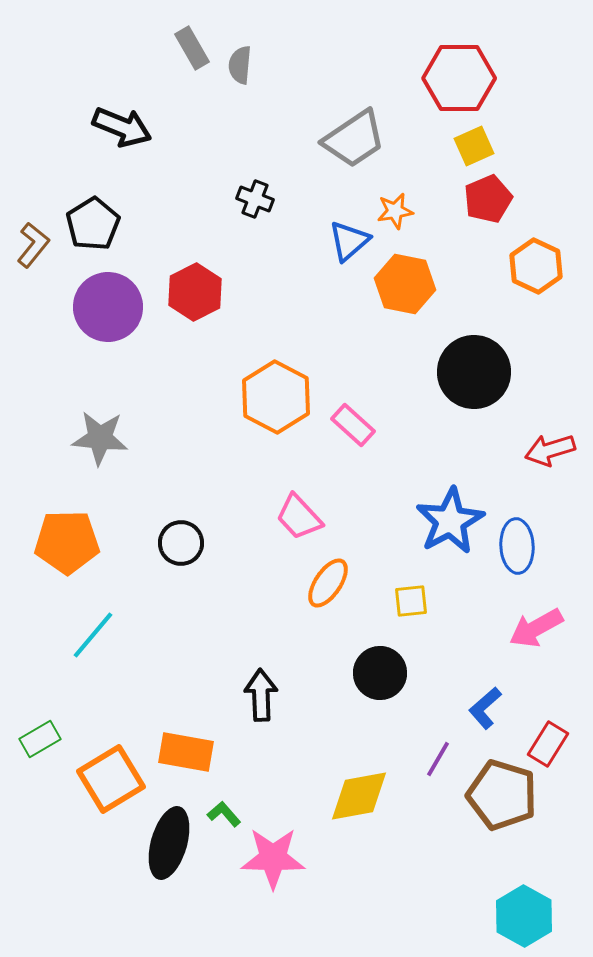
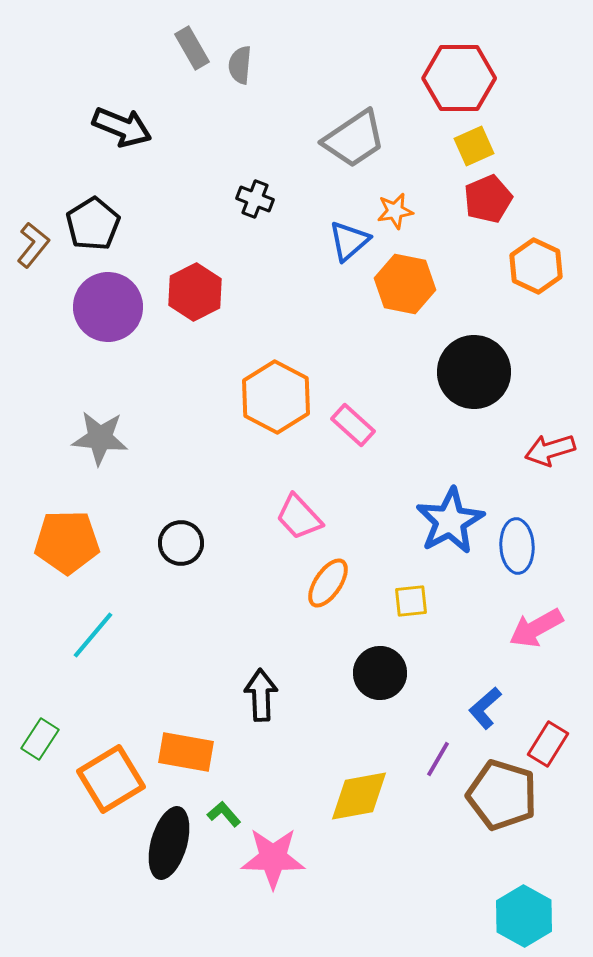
green rectangle at (40, 739): rotated 27 degrees counterclockwise
